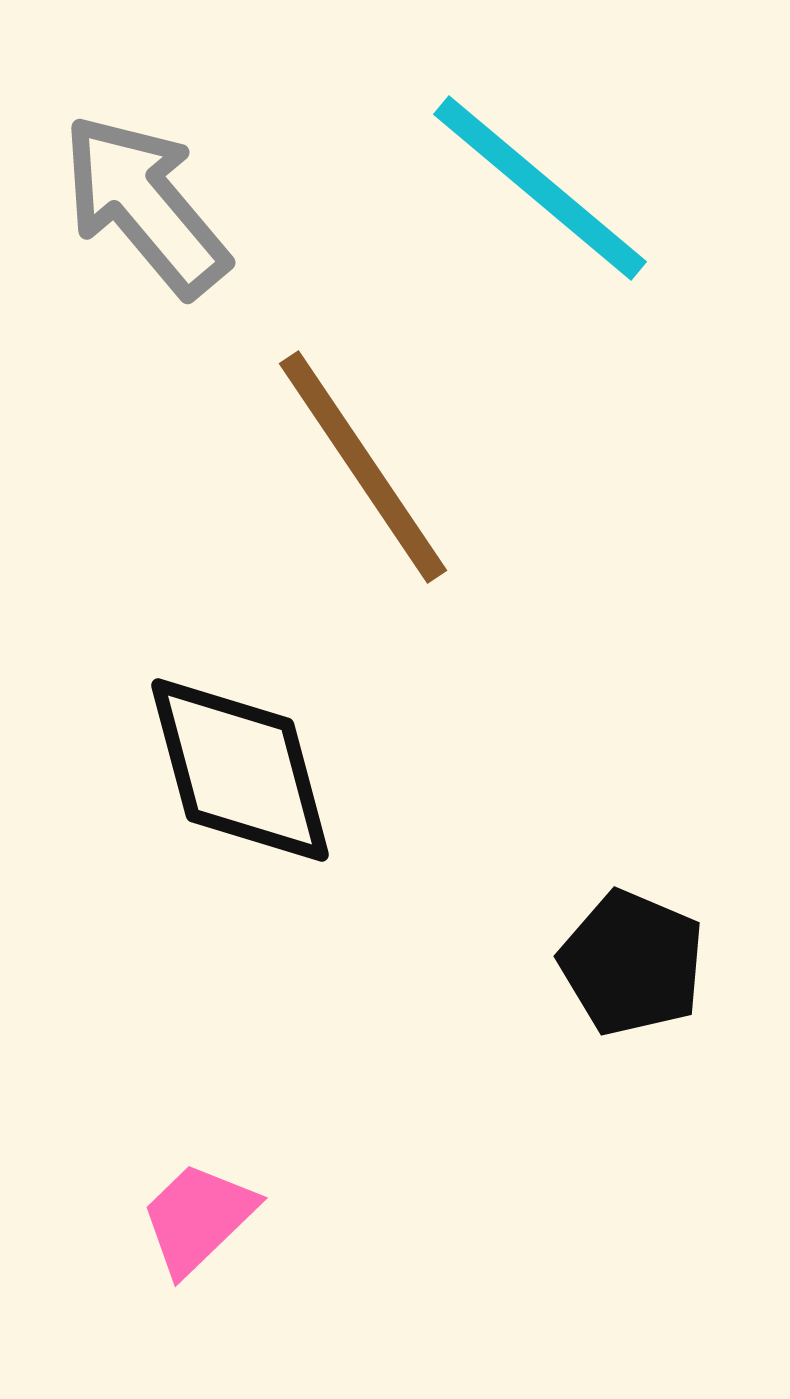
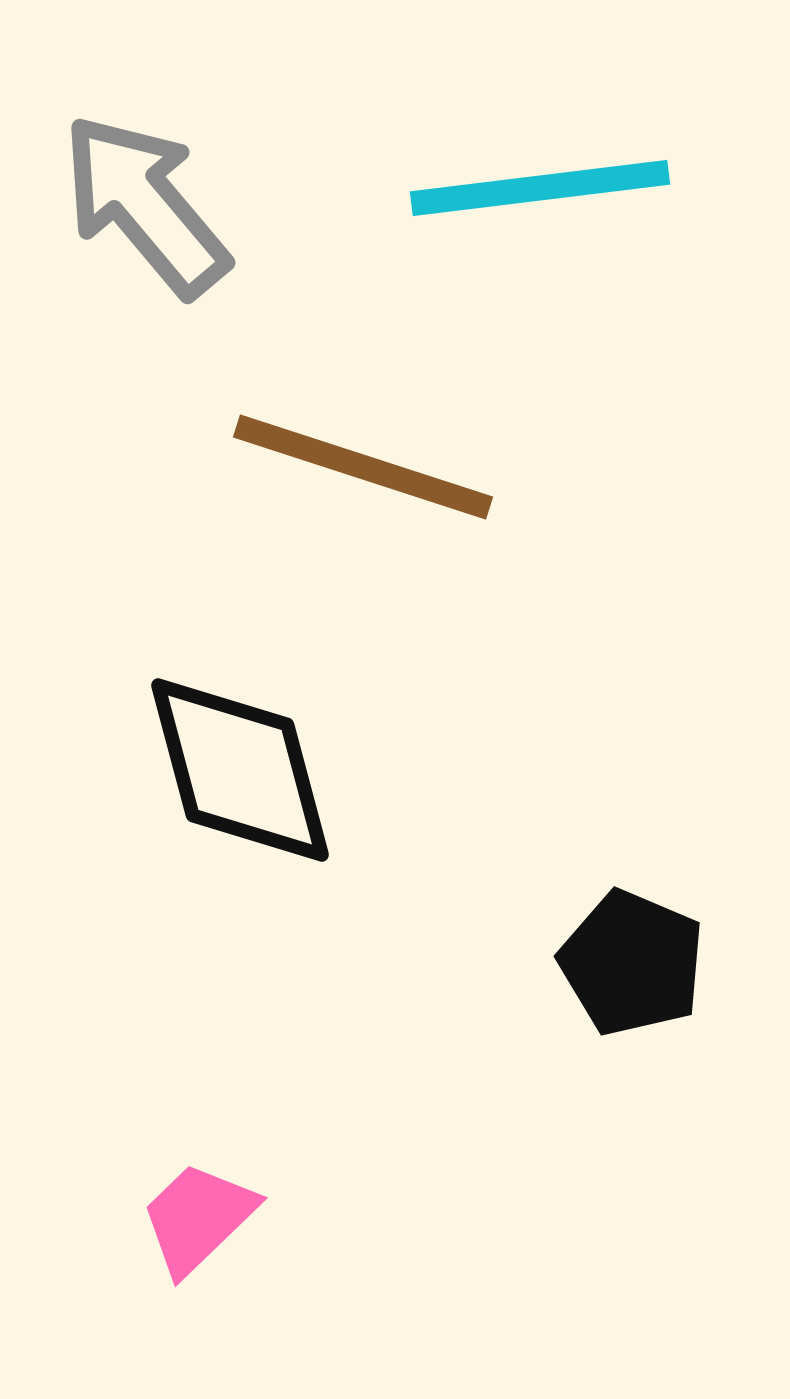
cyan line: rotated 47 degrees counterclockwise
brown line: rotated 38 degrees counterclockwise
